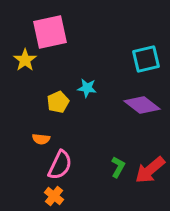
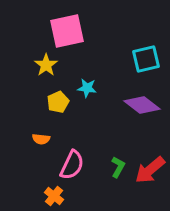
pink square: moved 17 px right, 1 px up
yellow star: moved 21 px right, 5 px down
pink semicircle: moved 12 px right
